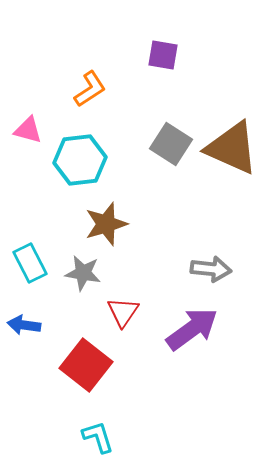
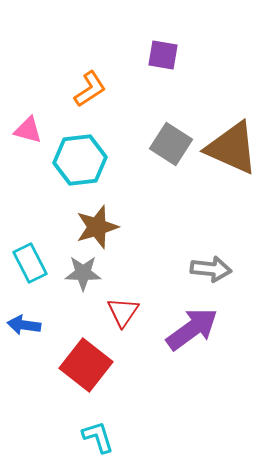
brown star: moved 9 px left, 3 px down
gray star: rotated 9 degrees counterclockwise
